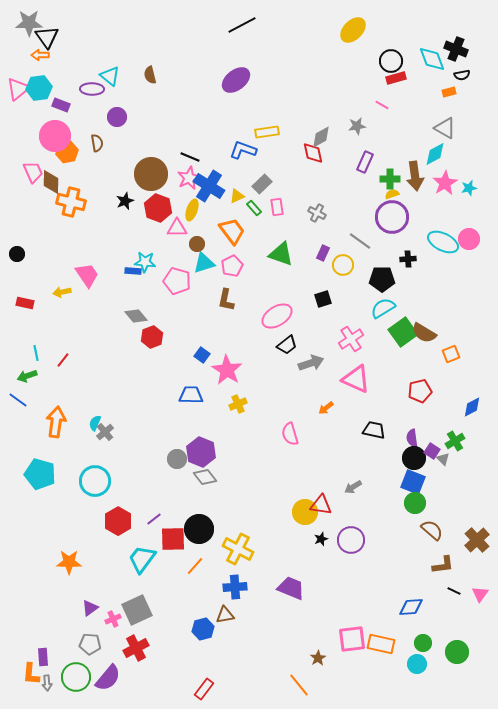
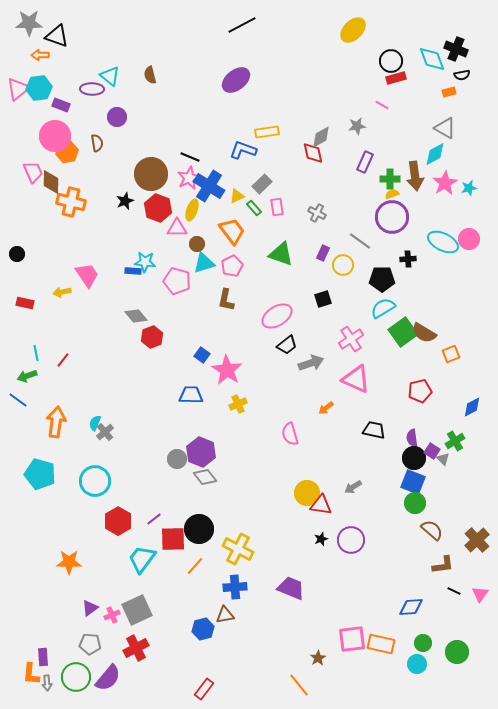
black triangle at (47, 37): moved 10 px right, 1 px up; rotated 35 degrees counterclockwise
yellow circle at (305, 512): moved 2 px right, 19 px up
pink cross at (113, 619): moved 1 px left, 4 px up
